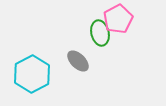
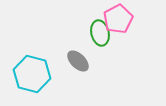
cyan hexagon: rotated 18 degrees counterclockwise
